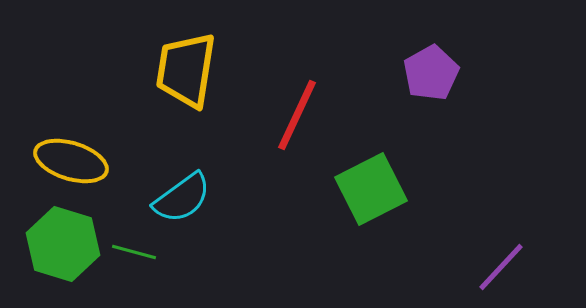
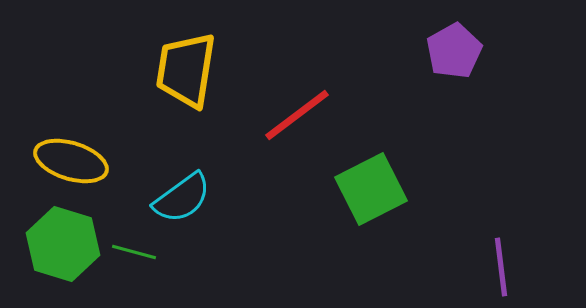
purple pentagon: moved 23 px right, 22 px up
red line: rotated 28 degrees clockwise
purple line: rotated 50 degrees counterclockwise
